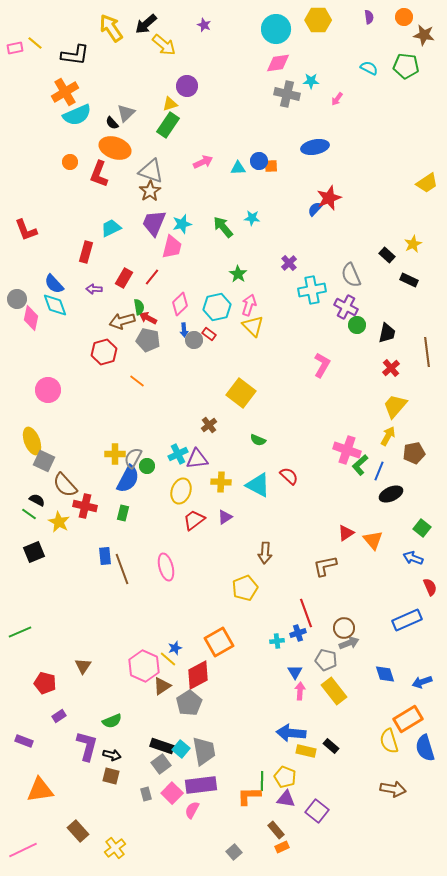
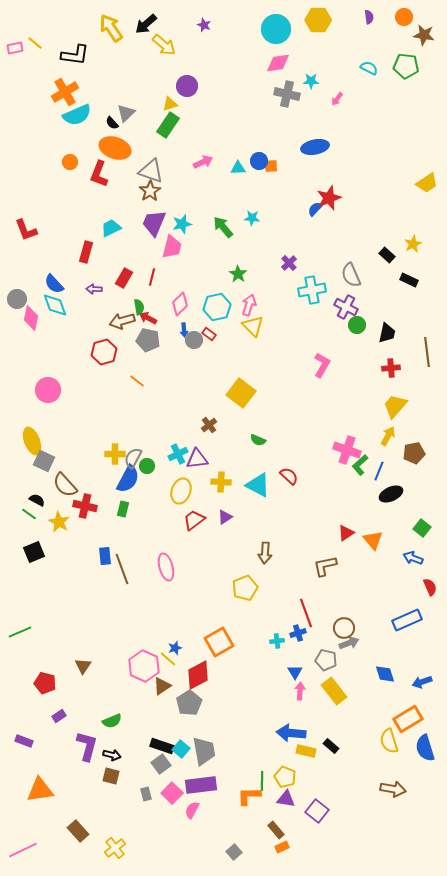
red line at (152, 277): rotated 24 degrees counterclockwise
red cross at (391, 368): rotated 36 degrees clockwise
green rectangle at (123, 513): moved 4 px up
